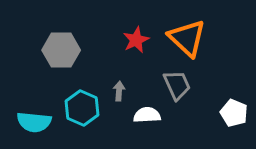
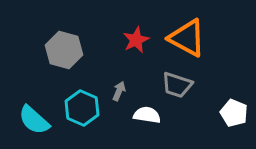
orange triangle: rotated 15 degrees counterclockwise
gray hexagon: moved 3 px right; rotated 15 degrees clockwise
gray trapezoid: rotated 132 degrees clockwise
gray arrow: rotated 18 degrees clockwise
white semicircle: rotated 12 degrees clockwise
cyan semicircle: moved 2 px up; rotated 36 degrees clockwise
